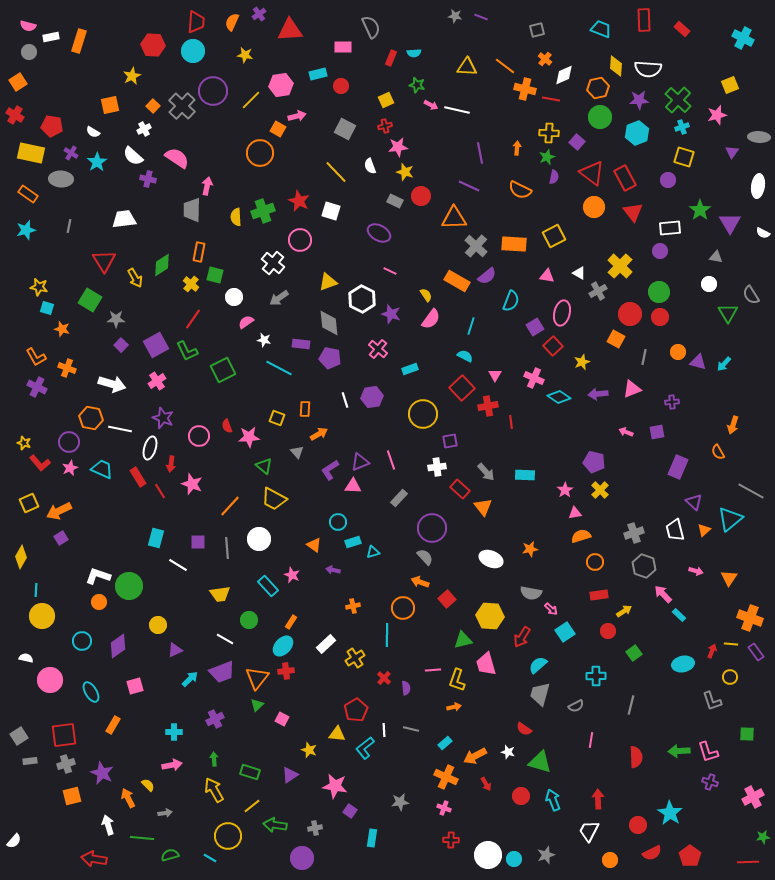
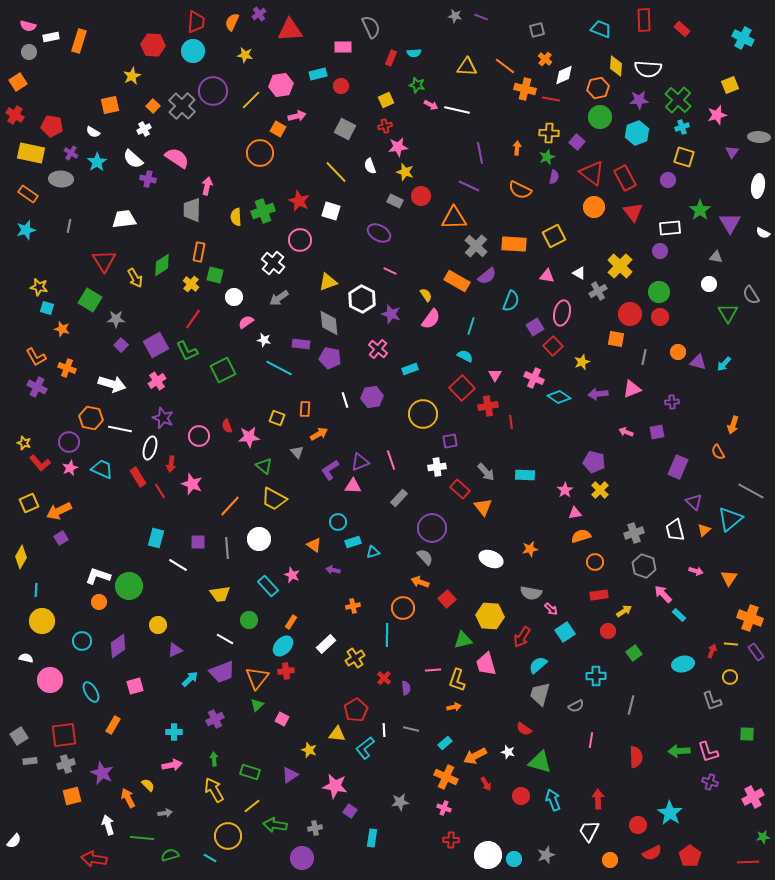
white semicircle at (133, 156): moved 3 px down
orange square at (616, 339): rotated 18 degrees counterclockwise
yellow circle at (42, 616): moved 5 px down
